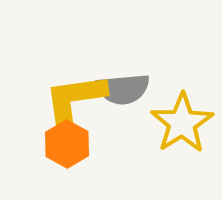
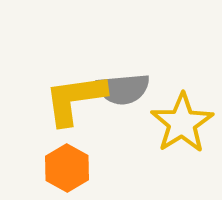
orange hexagon: moved 24 px down
